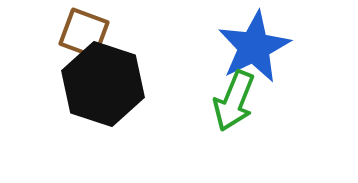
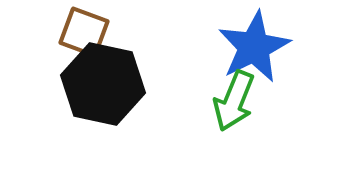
brown square: moved 1 px up
black hexagon: rotated 6 degrees counterclockwise
